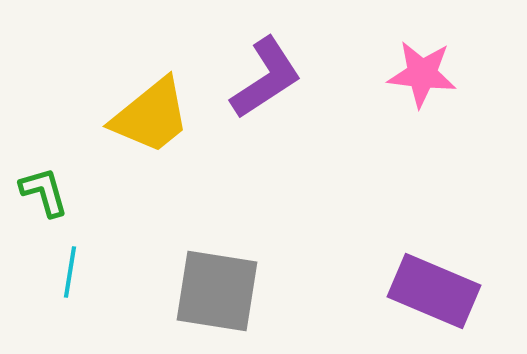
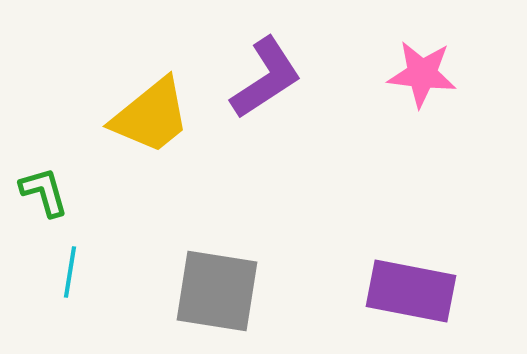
purple rectangle: moved 23 px left; rotated 12 degrees counterclockwise
